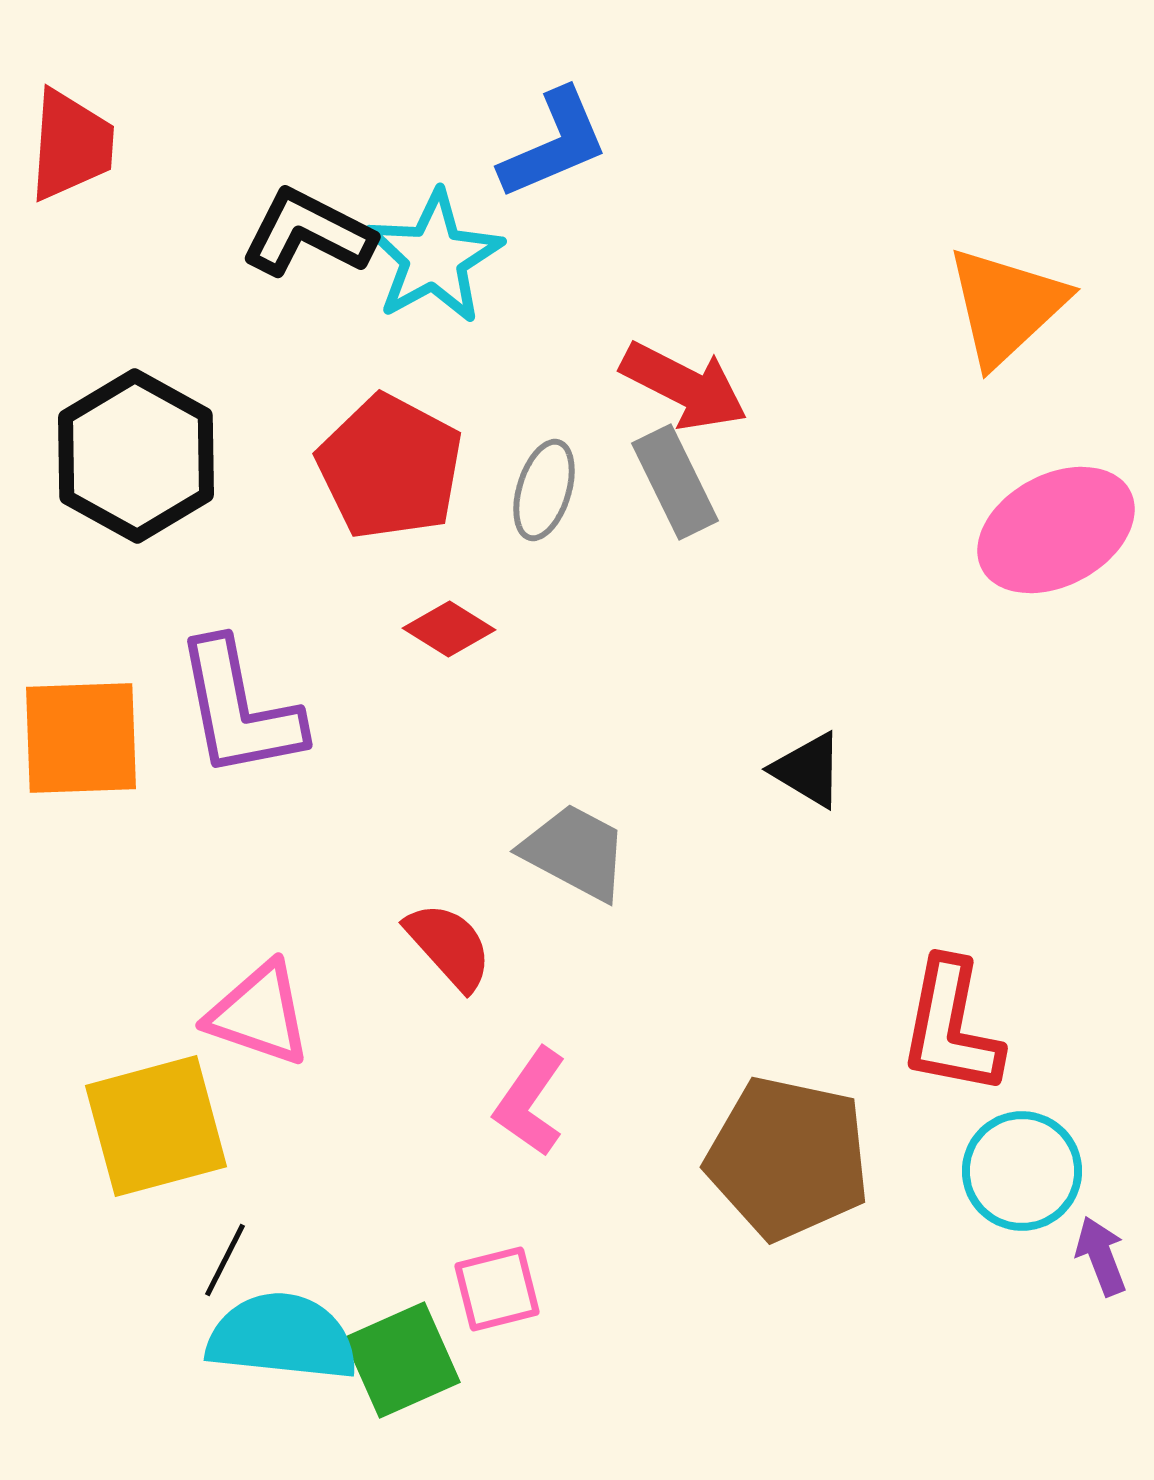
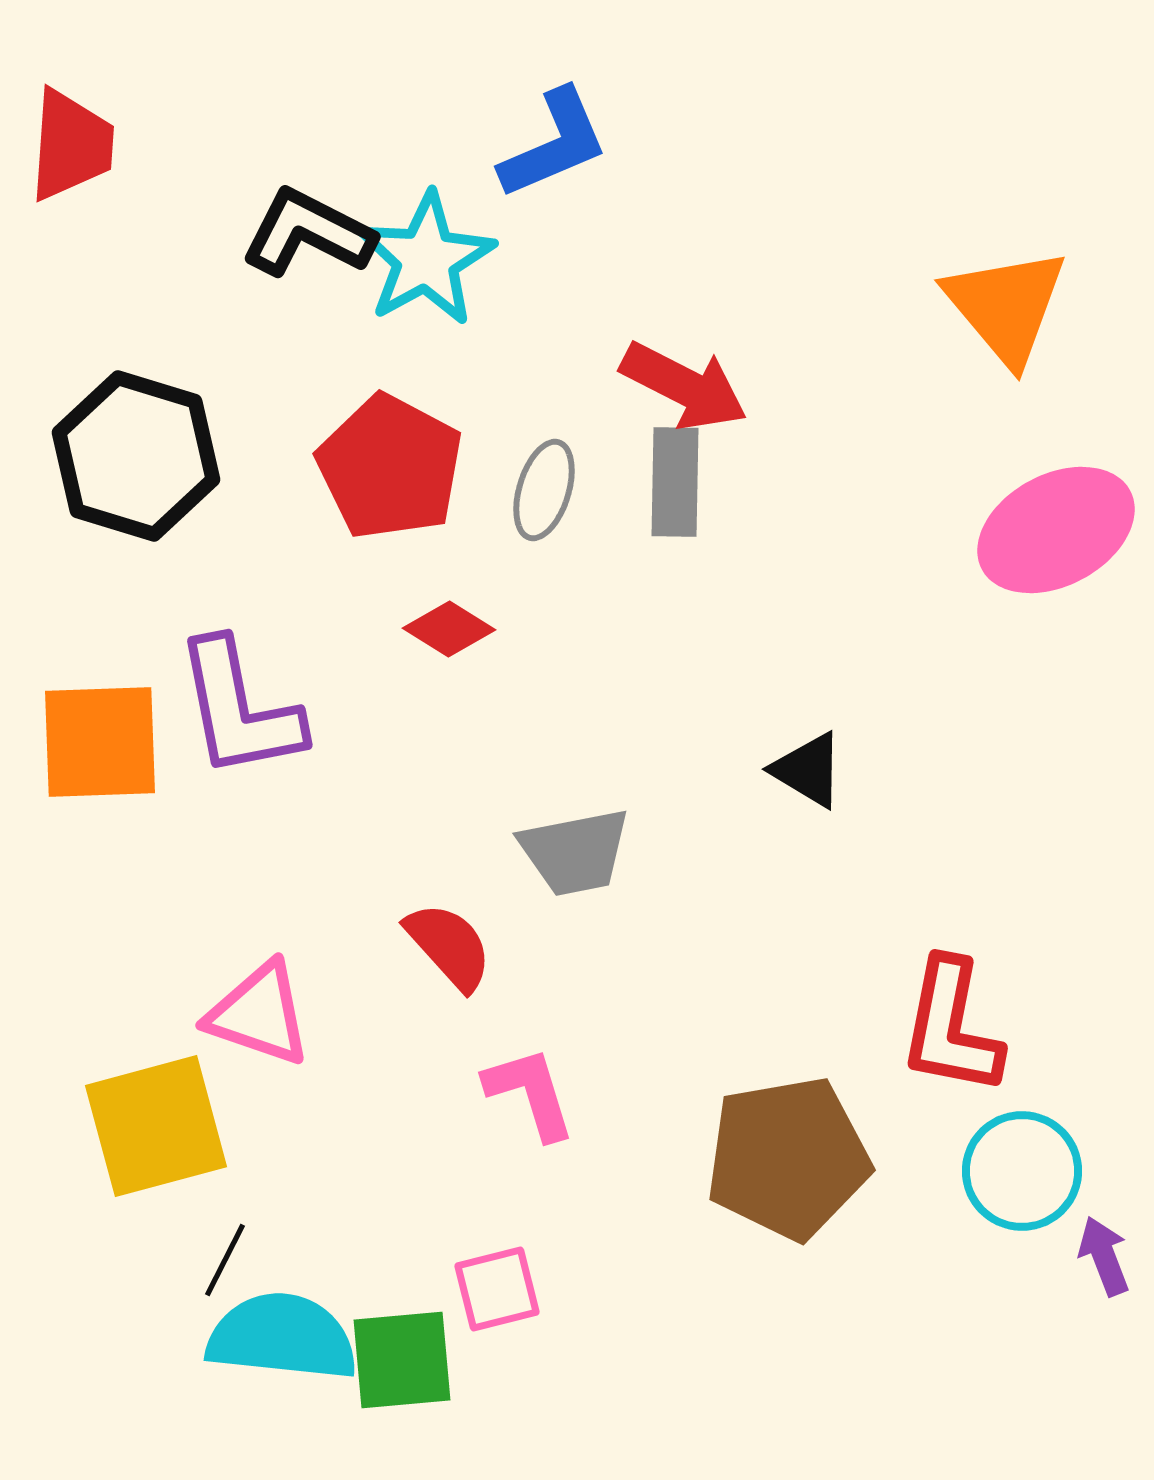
cyan star: moved 8 px left, 2 px down
orange triangle: rotated 27 degrees counterclockwise
black hexagon: rotated 12 degrees counterclockwise
gray rectangle: rotated 27 degrees clockwise
orange square: moved 19 px right, 4 px down
gray trapezoid: rotated 141 degrees clockwise
pink L-shape: moved 9 px up; rotated 128 degrees clockwise
brown pentagon: rotated 22 degrees counterclockwise
purple arrow: moved 3 px right
green square: rotated 19 degrees clockwise
